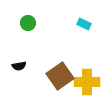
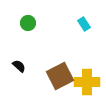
cyan rectangle: rotated 32 degrees clockwise
black semicircle: rotated 128 degrees counterclockwise
brown square: rotated 8 degrees clockwise
